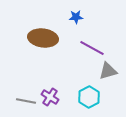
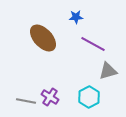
brown ellipse: rotated 40 degrees clockwise
purple line: moved 1 px right, 4 px up
